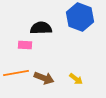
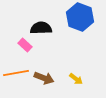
pink rectangle: rotated 40 degrees clockwise
